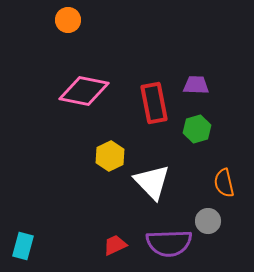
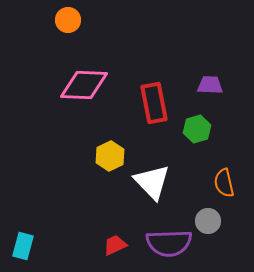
purple trapezoid: moved 14 px right
pink diamond: moved 6 px up; rotated 9 degrees counterclockwise
